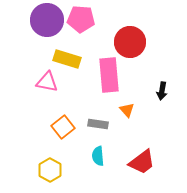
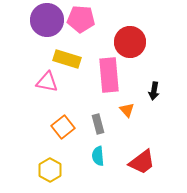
black arrow: moved 8 px left
gray rectangle: rotated 66 degrees clockwise
